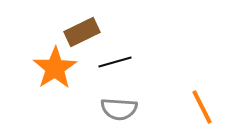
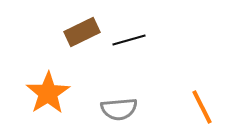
black line: moved 14 px right, 22 px up
orange star: moved 7 px left, 25 px down
gray semicircle: rotated 9 degrees counterclockwise
